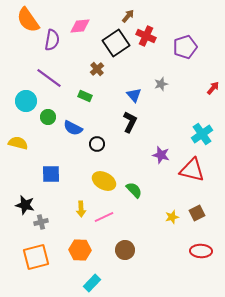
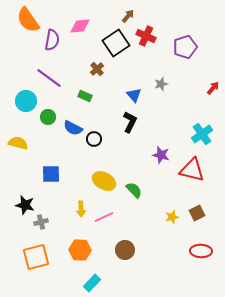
black circle: moved 3 px left, 5 px up
